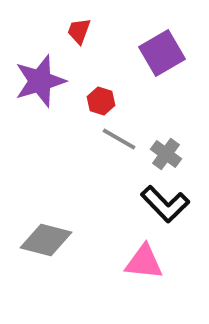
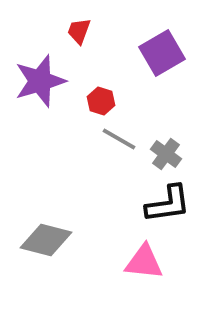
black L-shape: moved 3 px right; rotated 54 degrees counterclockwise
